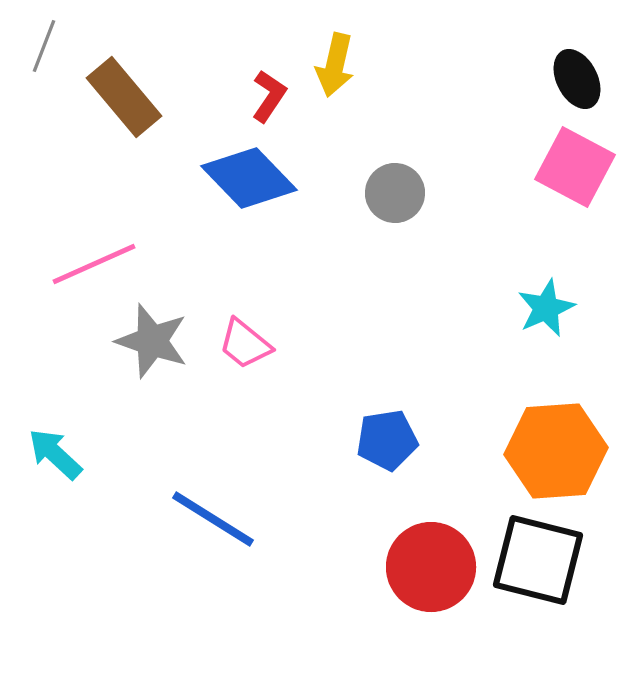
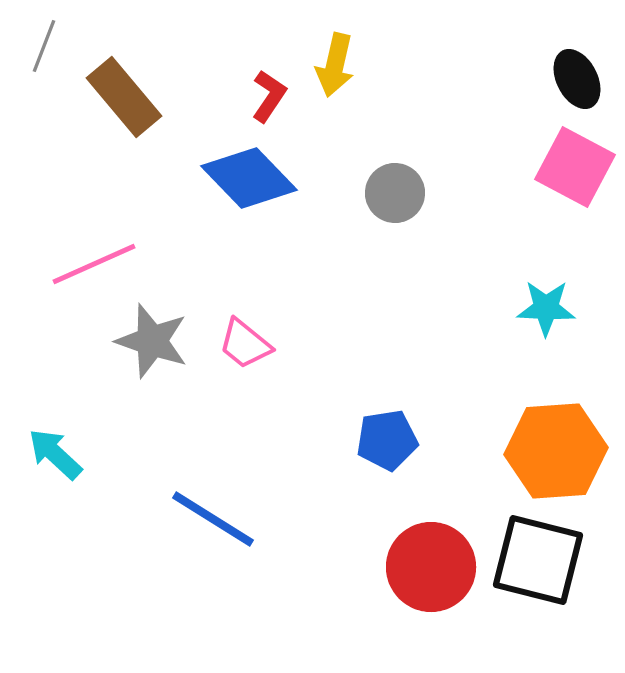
cyan star: rotated 26 degrees clockwise
